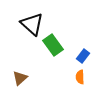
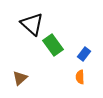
blue rectangle: moved 1 px right, 2 px up
